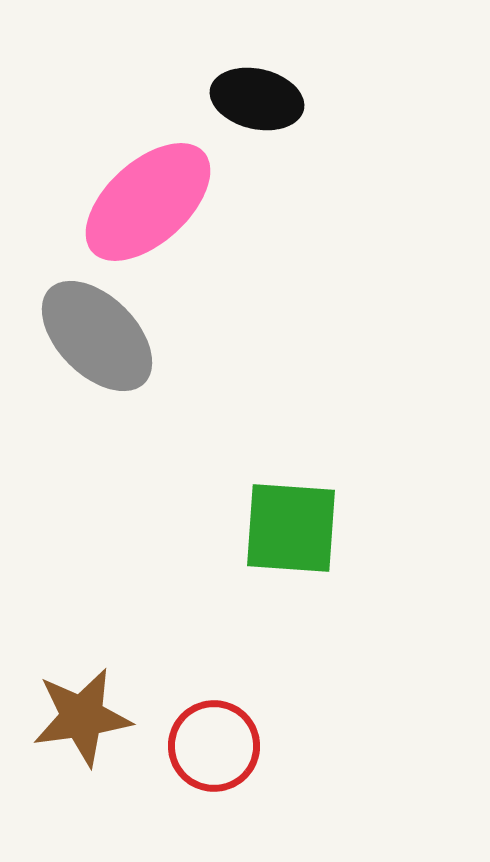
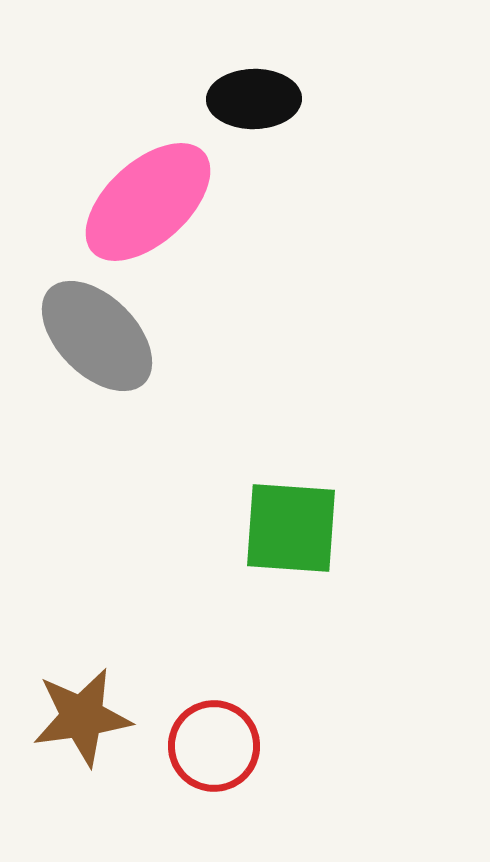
black ellipse: moved 3 px left; rotated 14 degrees counterclockwise
